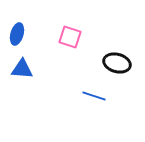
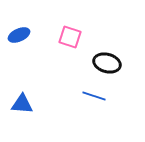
blue ellipse: moved 2 px right, 1 px down; rotated 50 degrees clockwise
black ellipse: moved 10 px left
blue triangle: moved 35 px down
